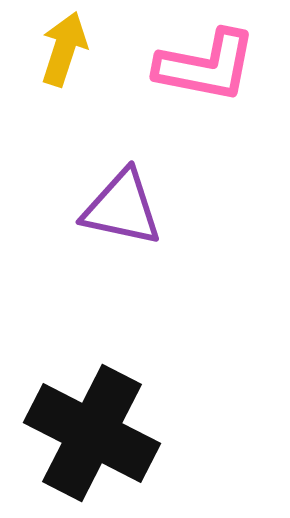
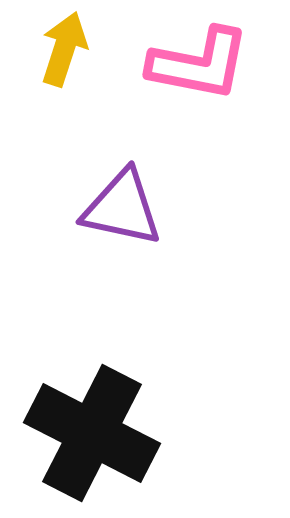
pink L-shape: moved 7 px left, 2 px up
